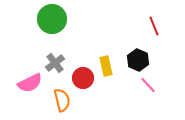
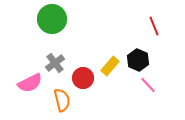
yellow rectangle: moved 4 px right; rotated 54 degrees clockwise
